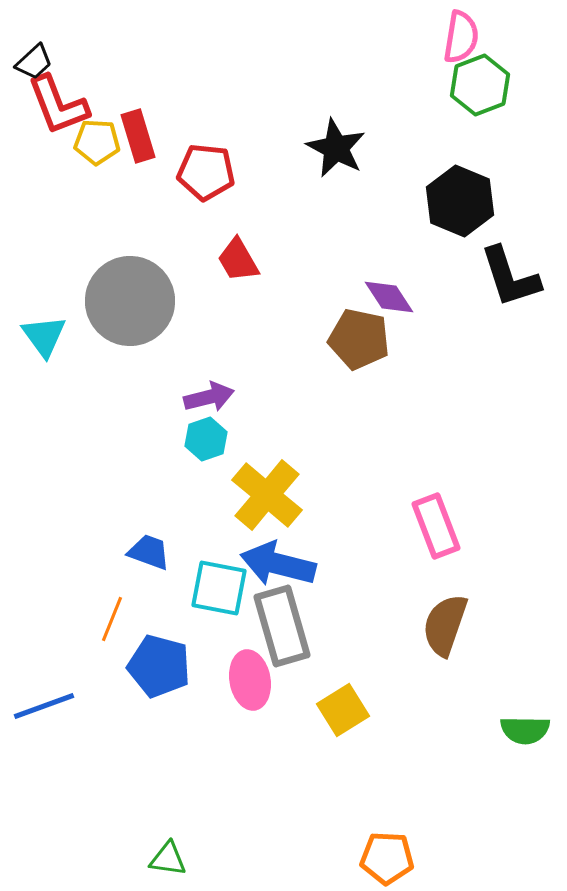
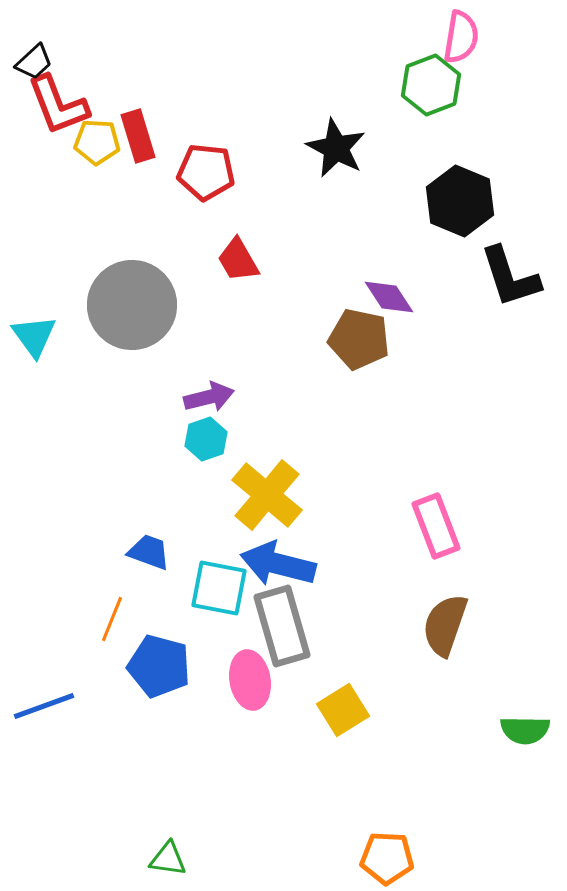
green hexagon: moved 49 px left
gray circle: moved 2 px right, 4 px down
cyan triangle: moved 10 px left
